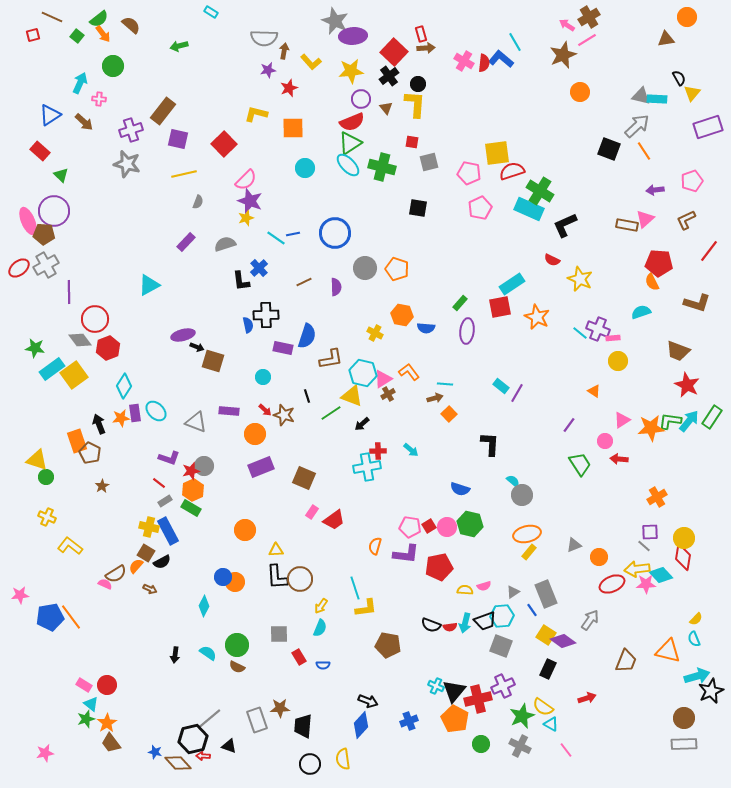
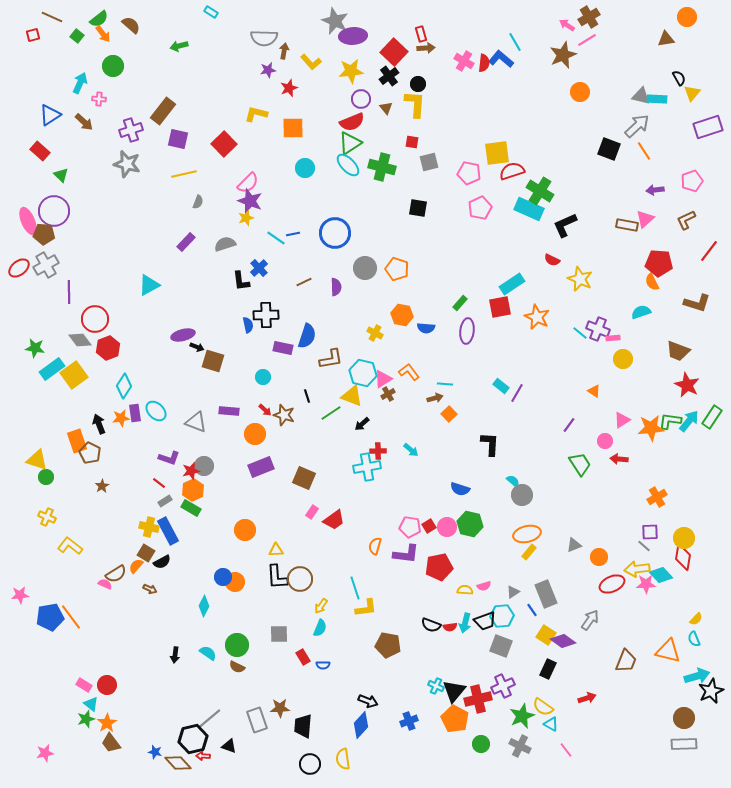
pink semicircle at (246, 180): moved 2 px right, 3 px down
yellow circle at (618, 361): moved 5 px right, 2 px up
red rectangle at (299, 657): moved 4 px right
